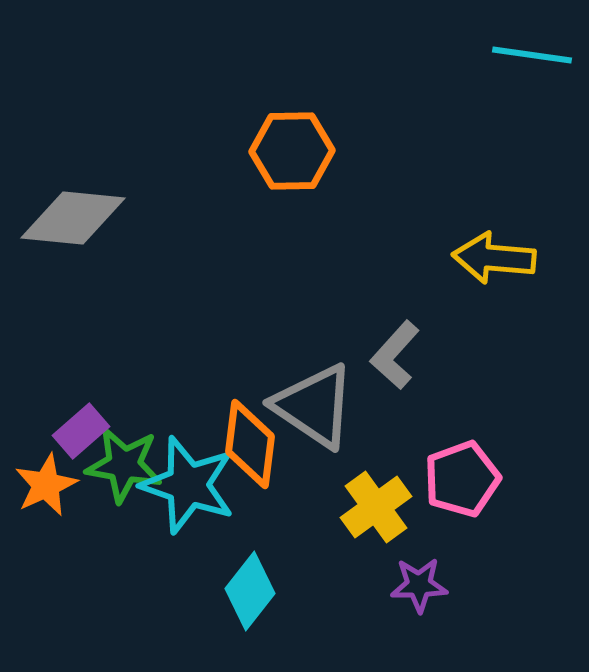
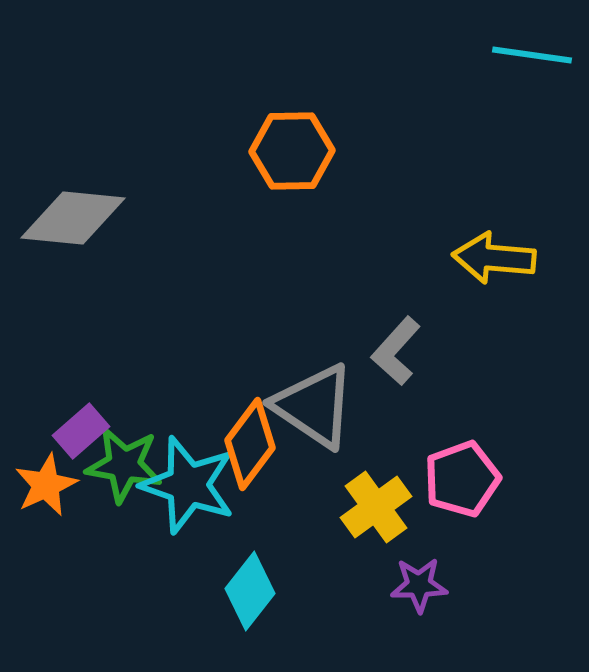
gray L-shape: moved 1 px right, 4 px up
orange diamond: rotated 30 degrees clockwise
